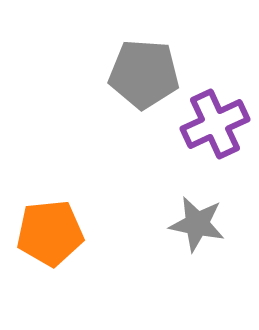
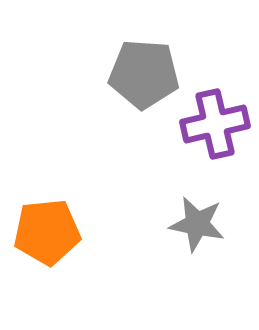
purple cross: rotated 12 degrees clockwise
orange pentagon: moved 3 px left, 1 px up
